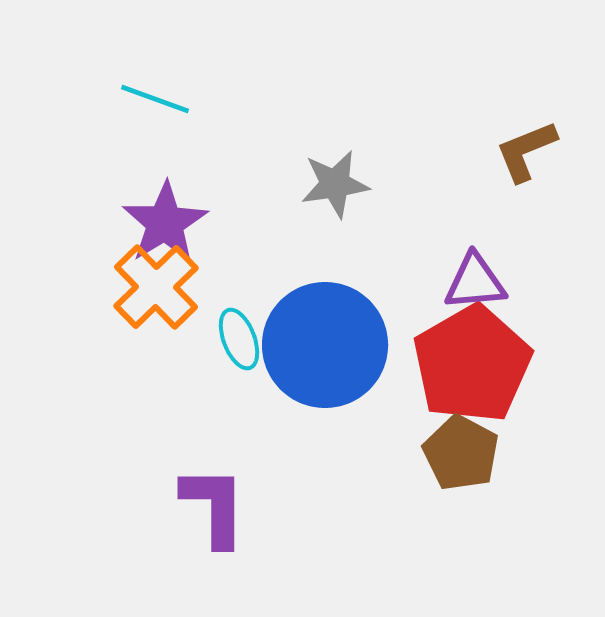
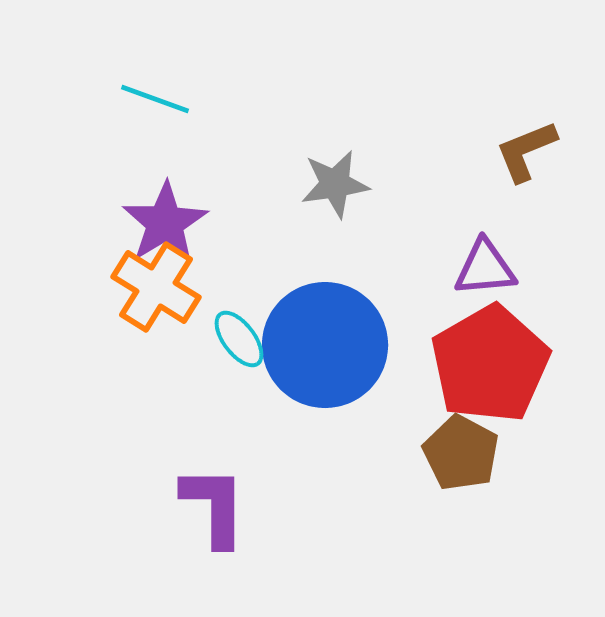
purple triangle: moved 10 px right, 14 px up
orange cross: rotated 14 degrees counterclockwise
cyan ellipse: rotated 16 degrees counterclockwise
red pentagon: moved 18 px right
